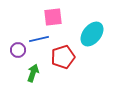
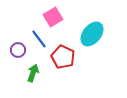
pink square: rotated 24 degrees counterclockwise
blue line: rotated 66 degrees clockwise
red pentagon: rotated 30 degrees counterclockwise
